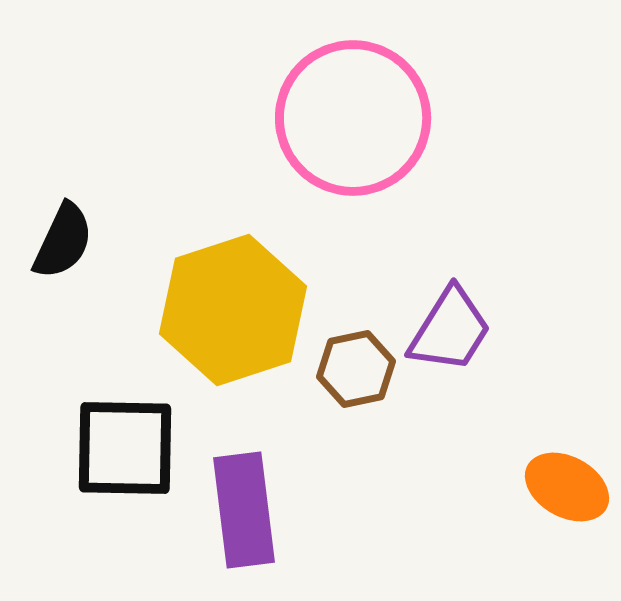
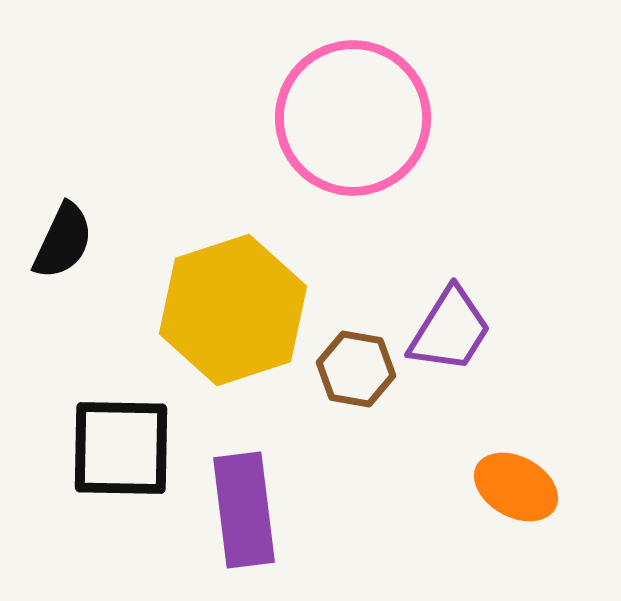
brown hexagon: rotated 22 degrees clockwise
black square: moved 4 px left
orange ellipse: moved 51 px left
